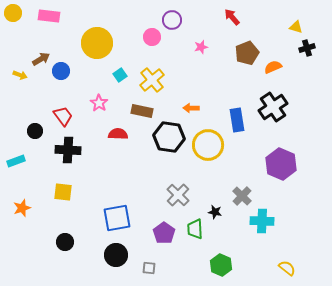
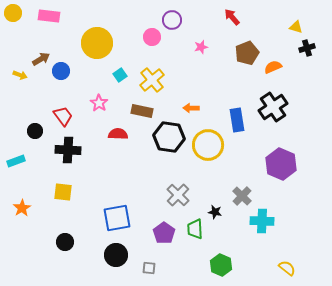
orange star at (22, 208): rotated 12 degrees counterclockwise
